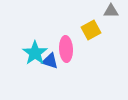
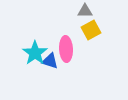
gray triangle: moved 26 px left
